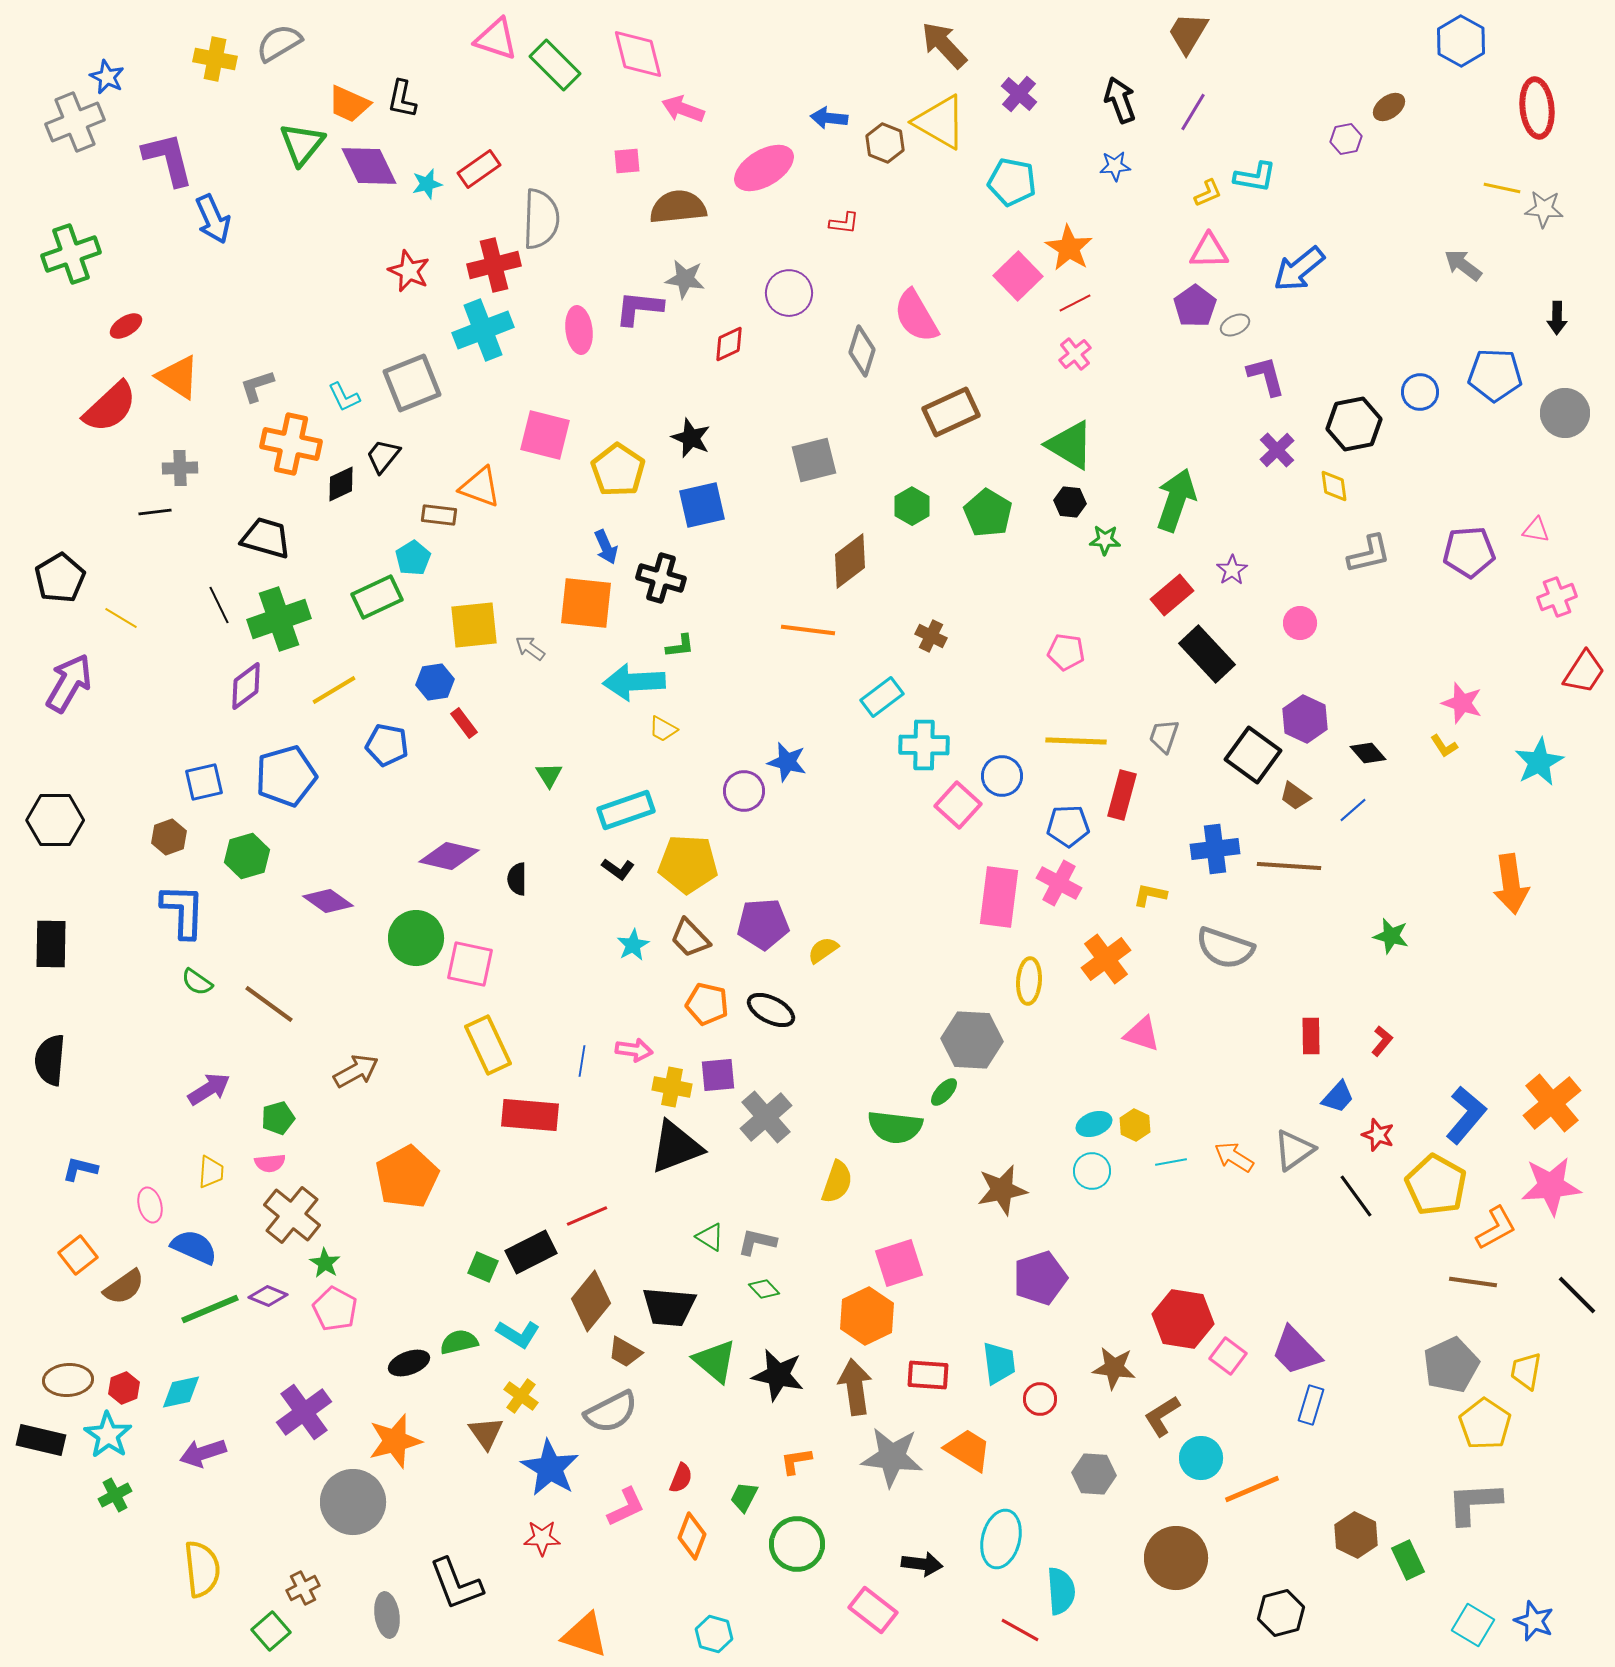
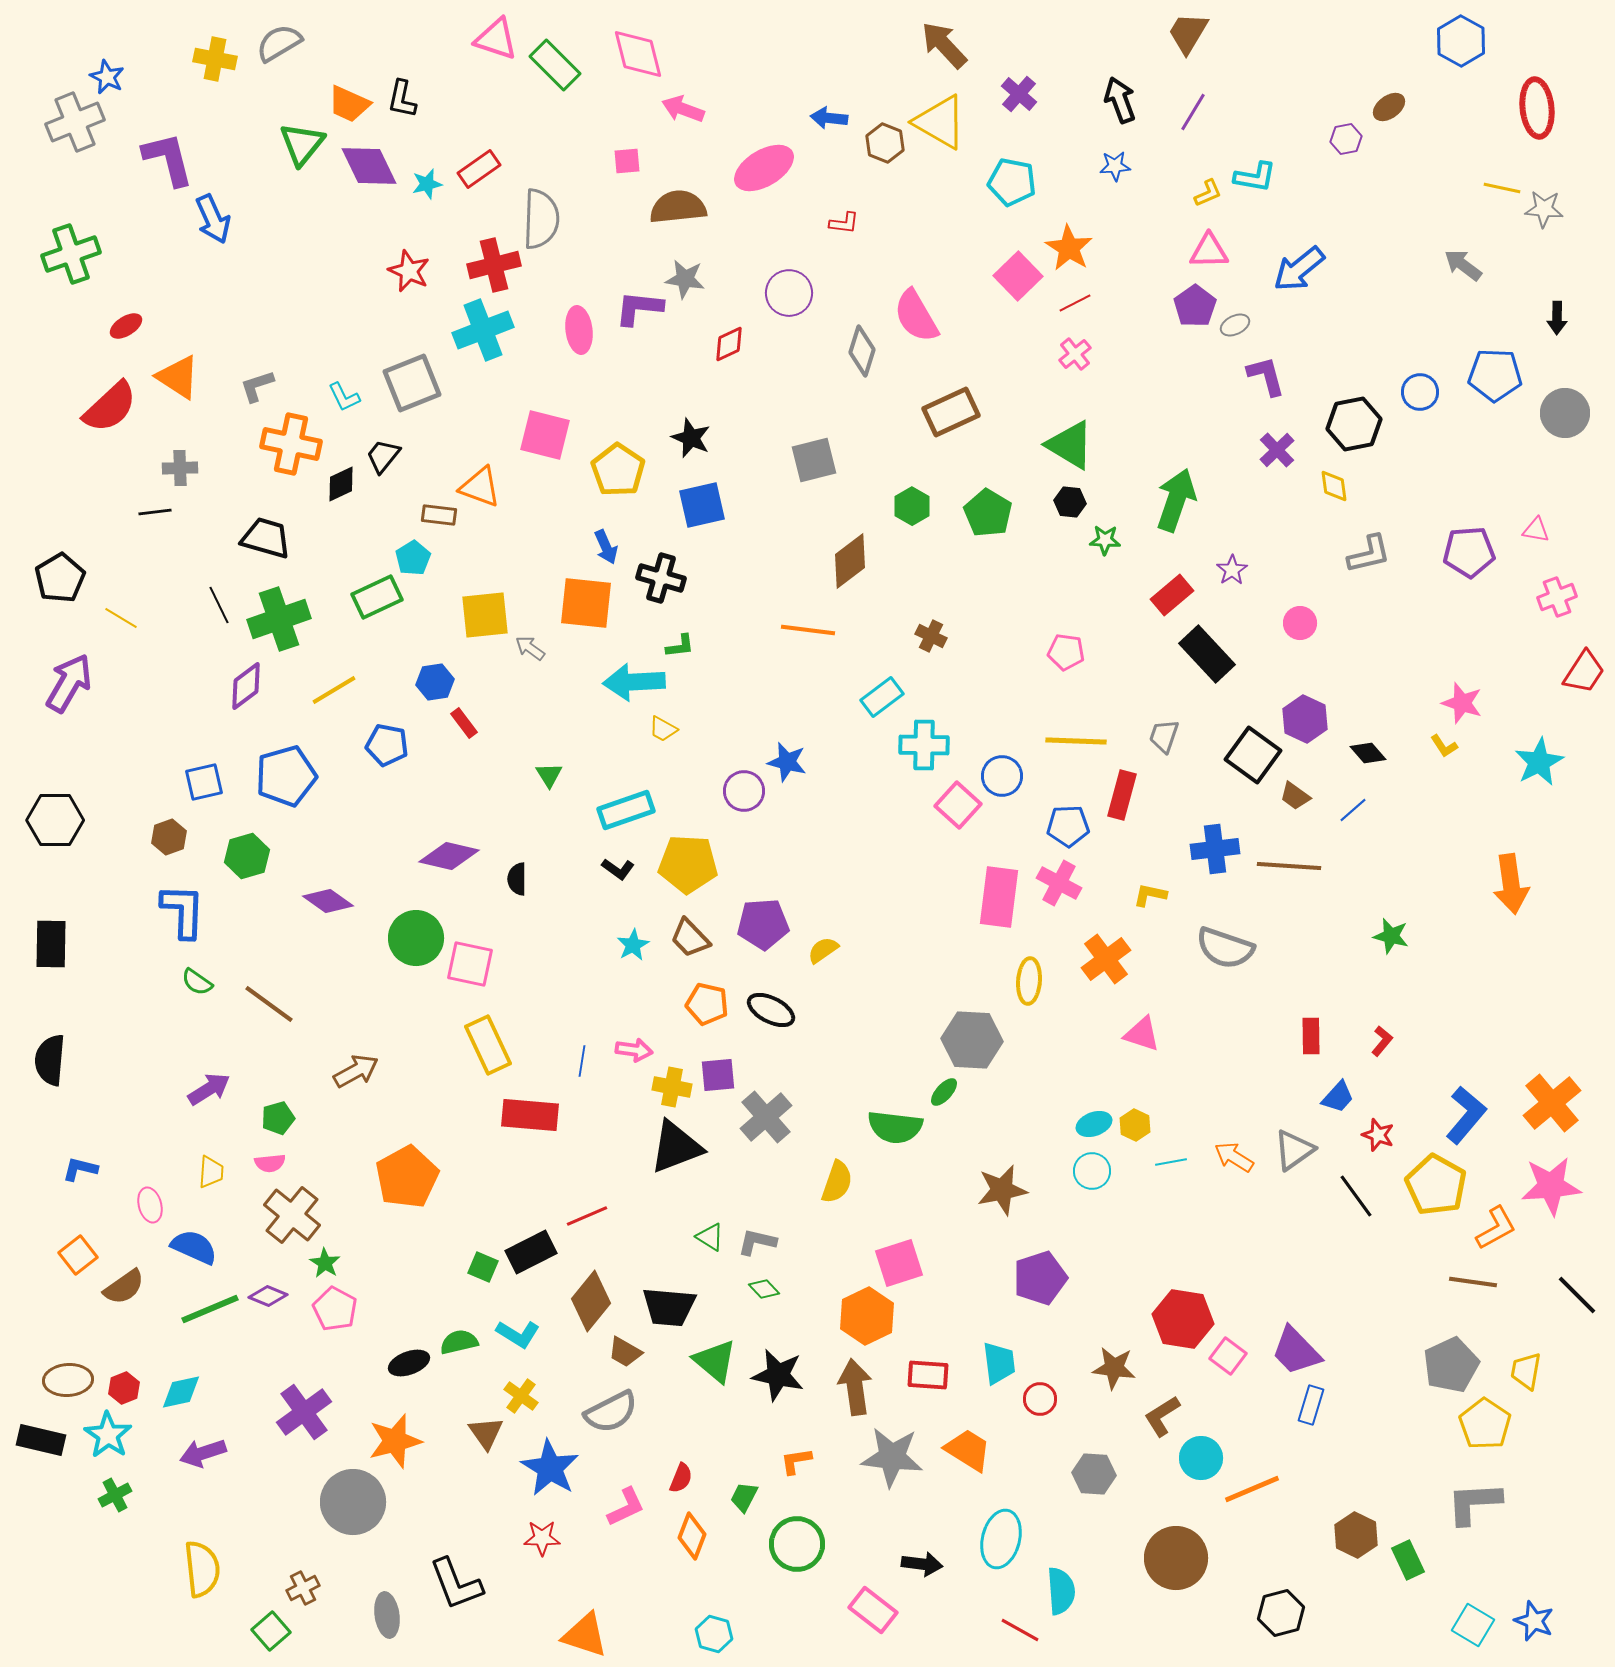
yellow square at (474, 625): moved 11 px right, 10 px up
